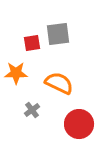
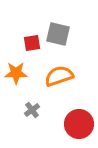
gray square: rotated 20 degrees clockwise
orange semicircle: moved 7 px up; rotated 44 degrees counterclockwise
